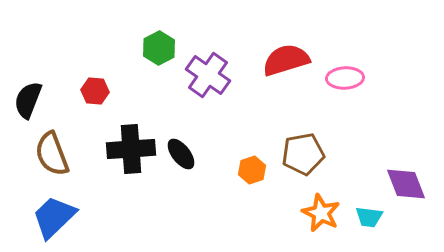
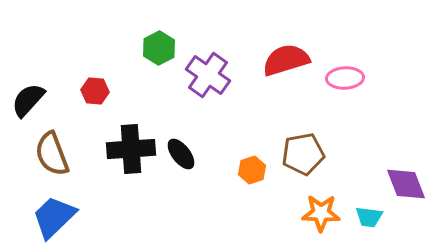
black semicircle: rotated 21 degrees clockwise
orange star: rotated 24 degrees counterclockwise
